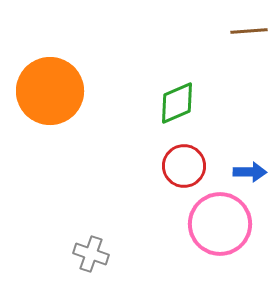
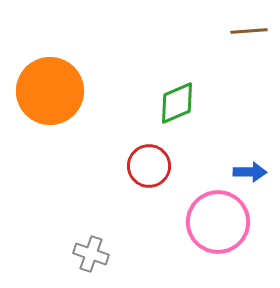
red circle: moved 35 px left
pink circle: moved 2 px left, 2 px up
